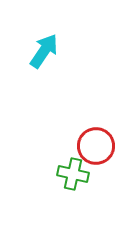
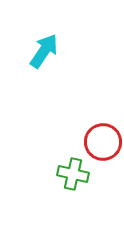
red circle: moved 7 px right, 4 px up
